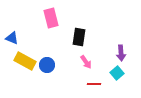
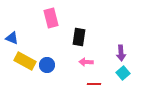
pink arrow: rotated 128 degrees clockwise
cyan square: moved 6 px right
